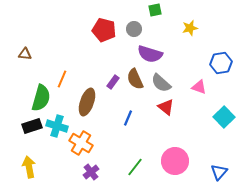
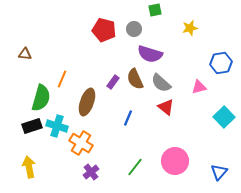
pink triangle: rotated 35 degrees counterclockwise
